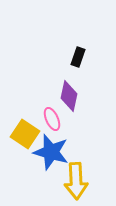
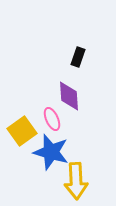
purple diamond: rotated 16 degrees counterclockwise
yellow square: moved 3 px left, 3 px up; rotated 20 degrees clockwise
